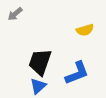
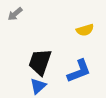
blue L-shape: moved 2 px right, 2 px up
